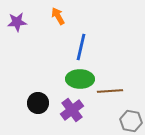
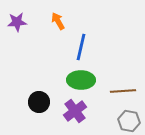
orange arrow: moved 5 px down
green ellipse: moved 1 px right, 1 px down
brown line: moved 13 px right
black circle: moved 1 px right, 1 px up
purple cross: moved 3 px right, 1 px down
gray hexagon: moved 2 px left
